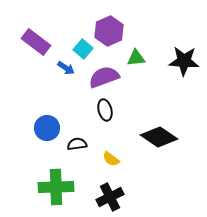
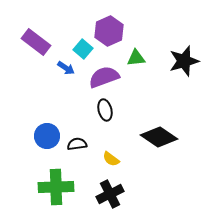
black star: rotated 20 degrees counterclockwise
blue circle: moved 8 px down
black cross: moved 3 px up
